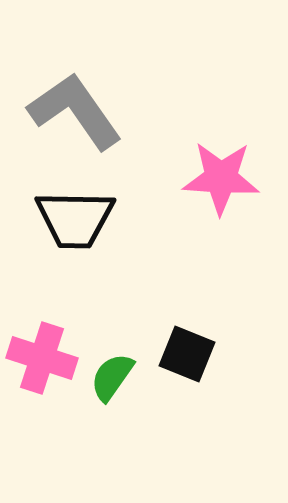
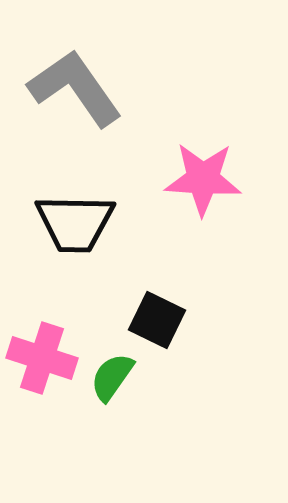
gray L-shape: moved 23 px up
pink star: moved 18 px left, 1 px down
black trapezoid: moved 4 px down
black square: moved 30 px left, 34 px up; rotated 4 degrees clockwise
